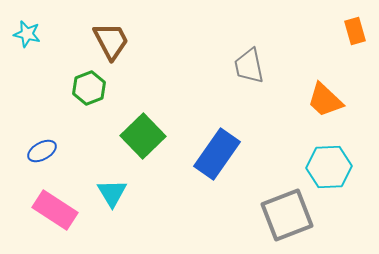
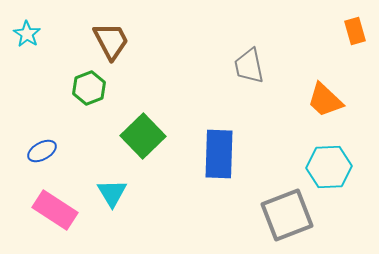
cyan star: rotated 20 degrees clockwise
blue rectangle: moved 2 px right; rotated 33 degrees counterclockwise
